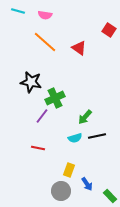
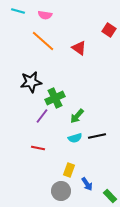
orange line: moved 2 px left, 1 px up
black star: rotated 20 degrees counterclockwise
green arrow: moved 8 px left, 1 px up
